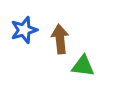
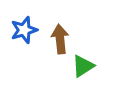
green triangle: rotated 40 degrees counterclockwise
